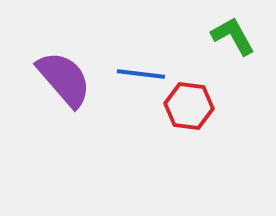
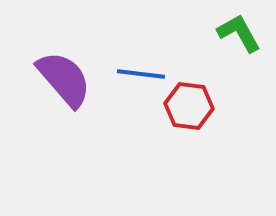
green L-shape: moved 6 px right, 3 px up
